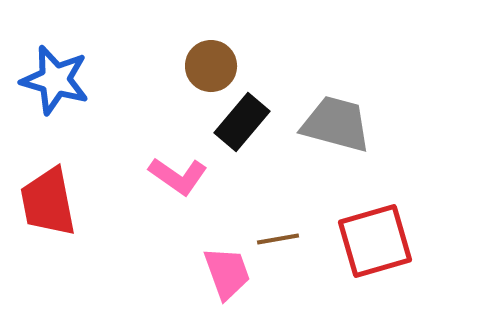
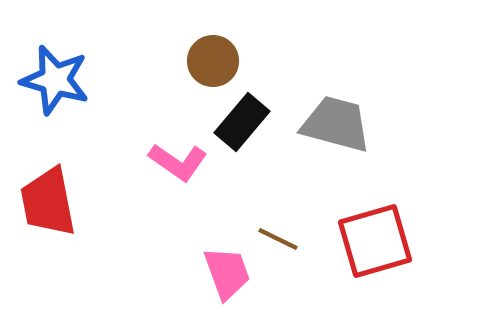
brown circle: moved 2 px right, 5 px up
pink L-shape: moved 14 px up
brown line: rotated 36 degrees clockwise
